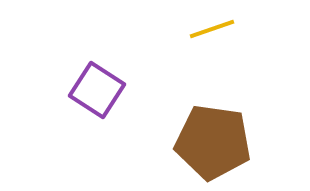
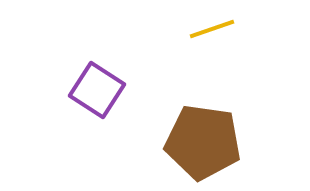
brown pentagon: moved 10 px left
